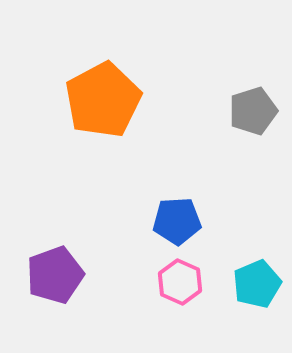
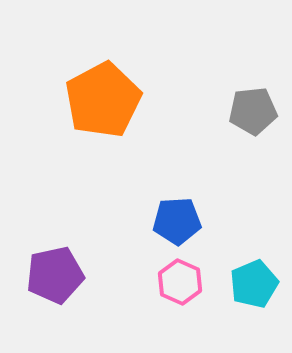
gray pentagon: rotated 12 degrees clockwise
purple pentagon: rotated 8 degrees clockwise
cyan pentagon: moved 3 px left
